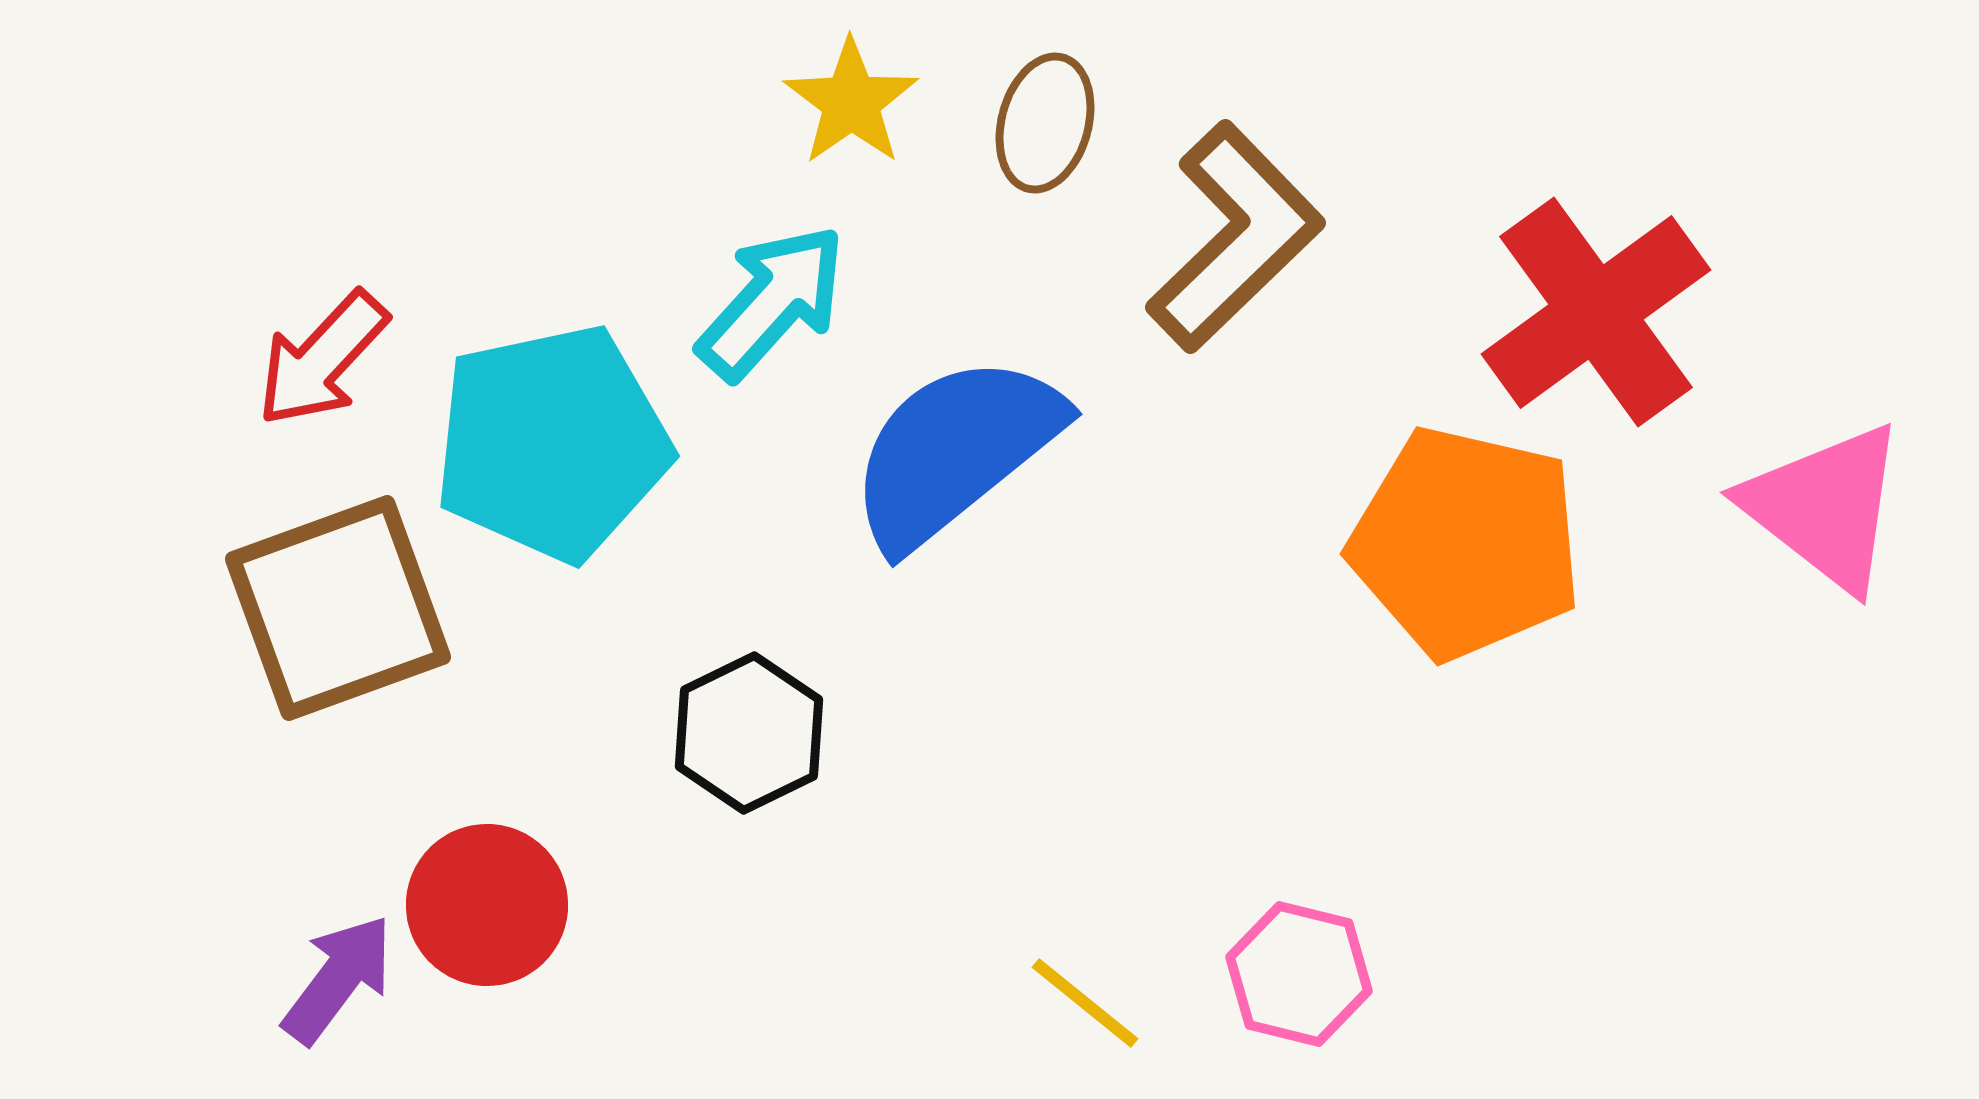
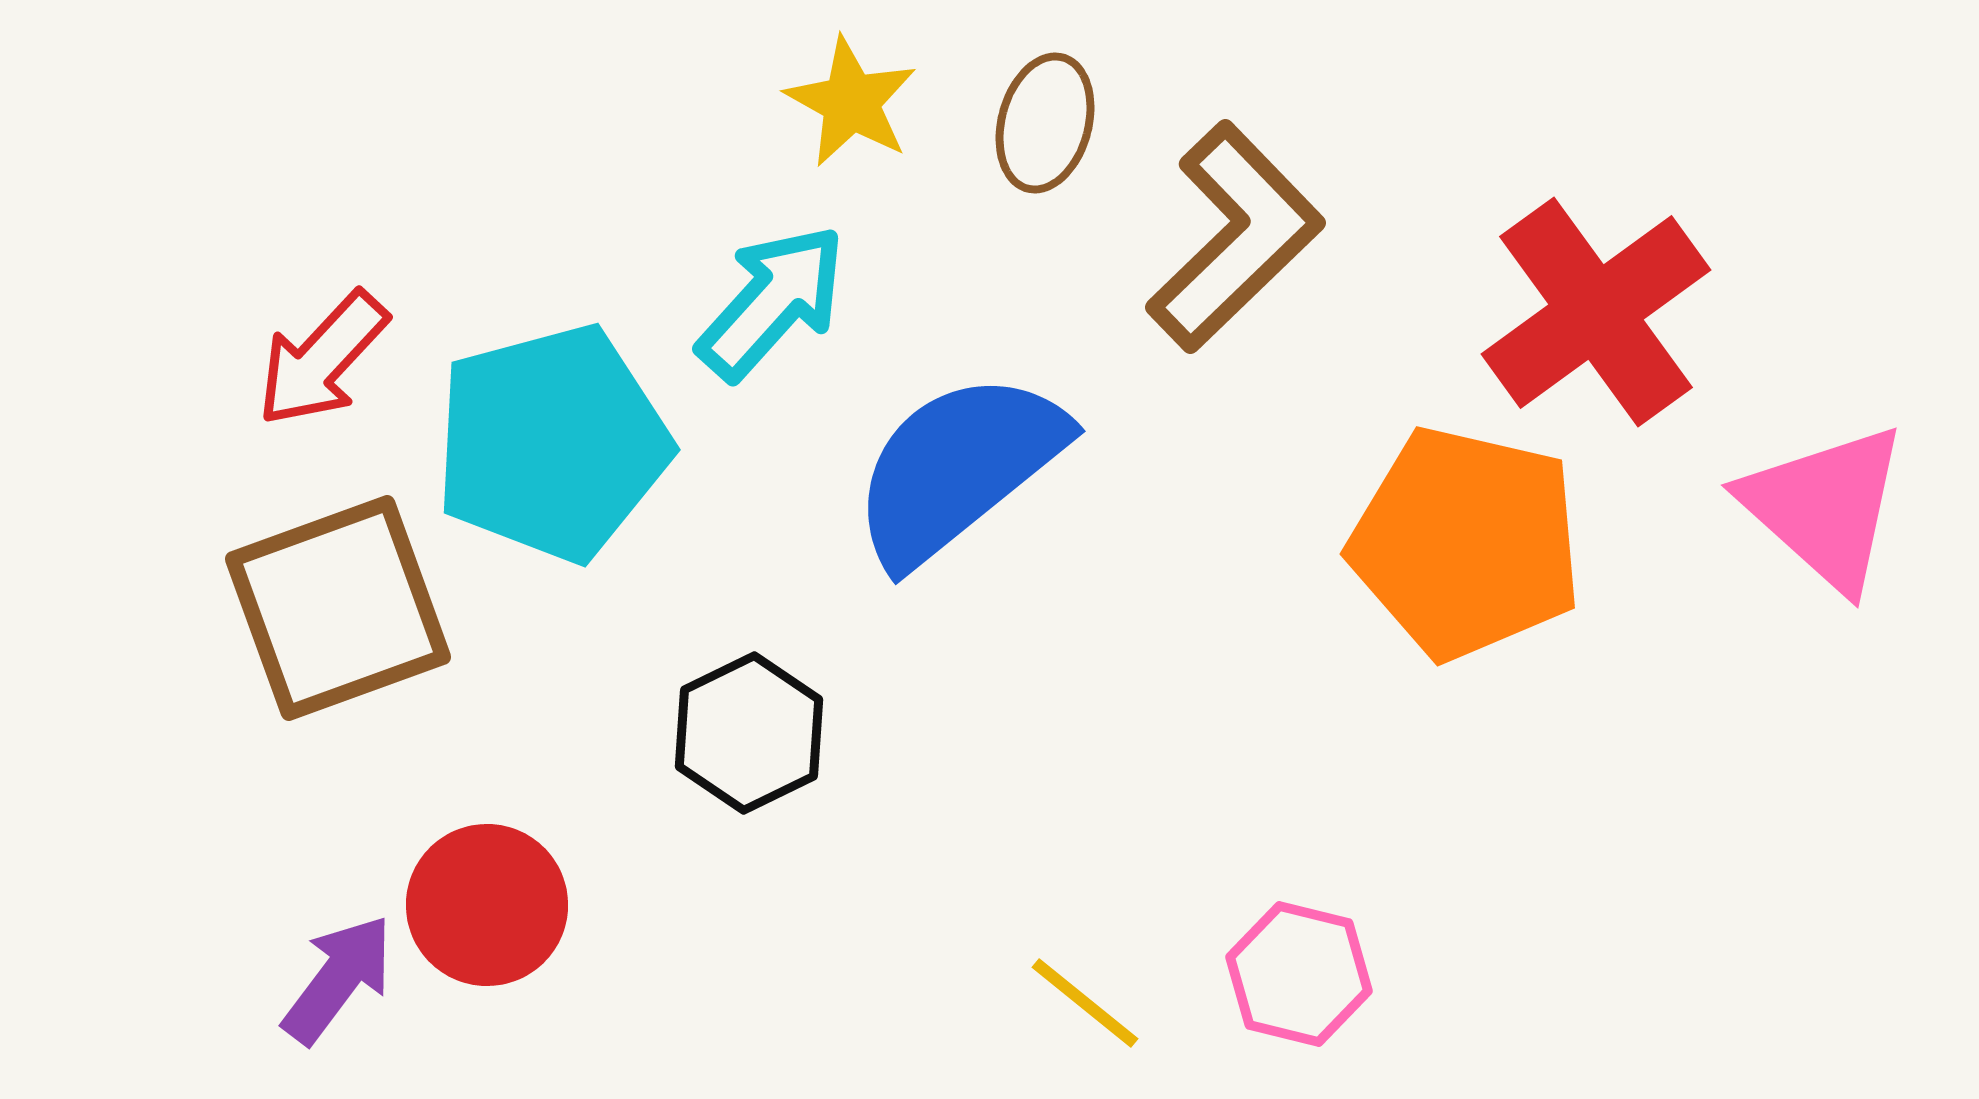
yellow star: rotated 8 degrees counterclockwise
cyan pentagon: rotated 3 degrees counterclockwise
blue semicircle: moved 3 px right, 17 px down
pink triangle: rotated 4 degrees clockwise
